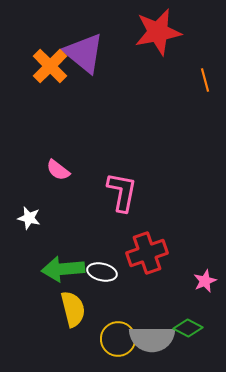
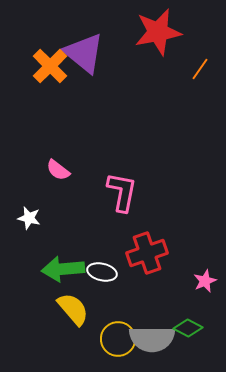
orange line: moved 5 px left, 11 px up; rotated 50 degrees clockwise
yellow semicircle: rotated 27 degrees counterclockwise
